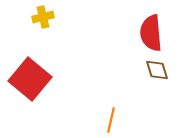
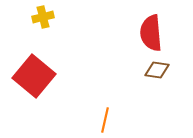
brown diamond: rotated 65 degrees counterclockwise
red square: moved 4 px right, 3 px up
orange line: moved 6 px left
